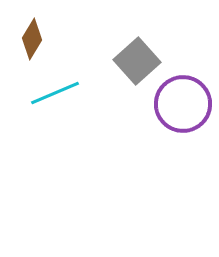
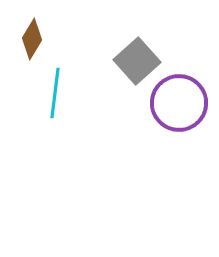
cyan line: rotated 60 degrees counterclockwise
purple circle: moved 4 px left, 1 px up
